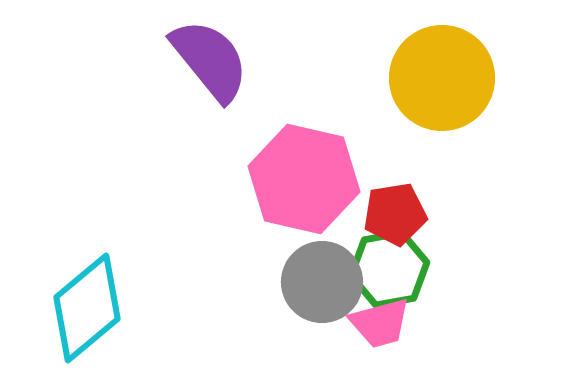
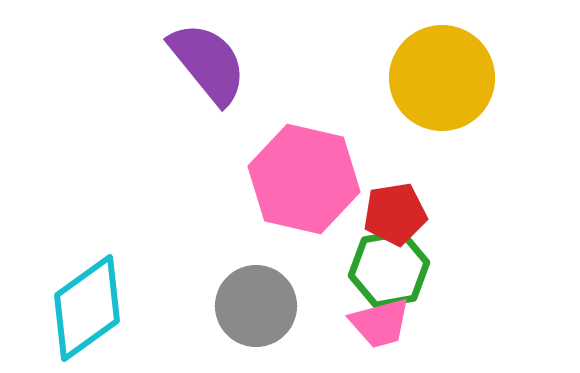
purple semicircle: moved 2 px left, 3 px down
gray circle: moved 66 px left, 24 px down
cyan diamond: rotated 4 degrees clockwise
